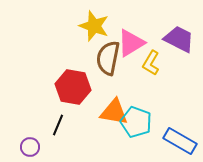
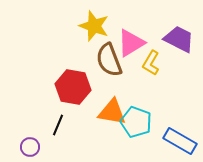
brown semicircle: moved 1 px right, 2 px down; rotated 32 degrees counterclockwise
orange triangle: moved 2 px left
